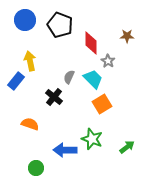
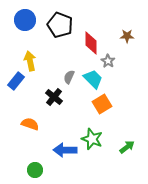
green circle: moved 1 px left, 2 px down
